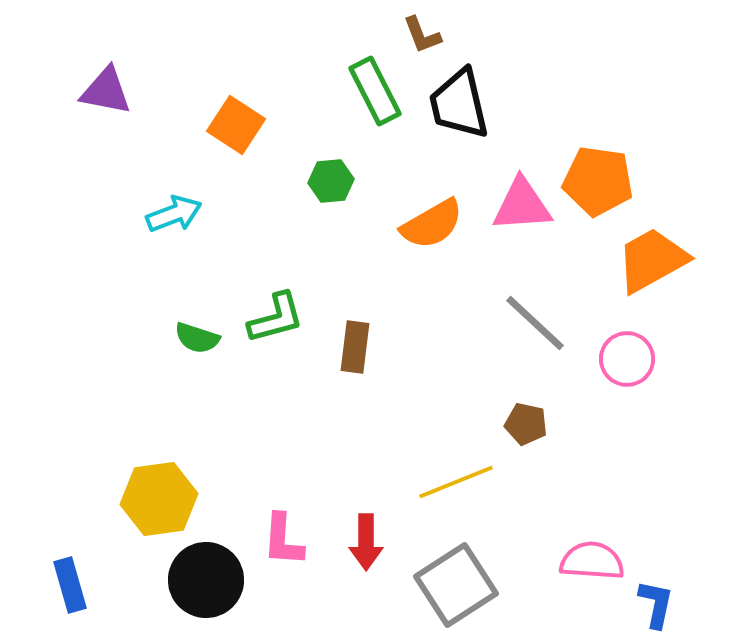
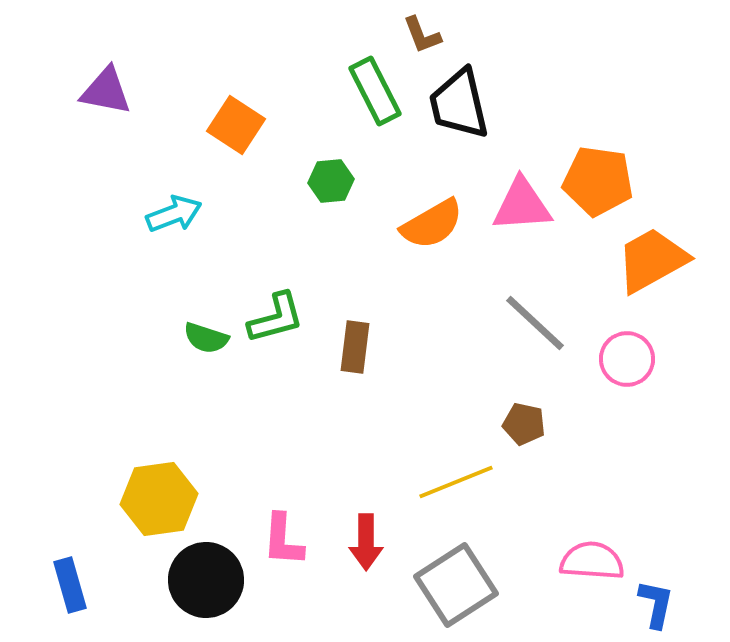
green semicircle: moved 9 px right
brown pentagon: moved 2 px left
